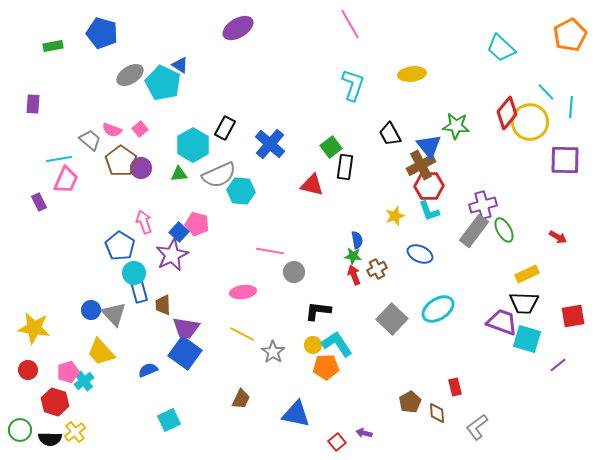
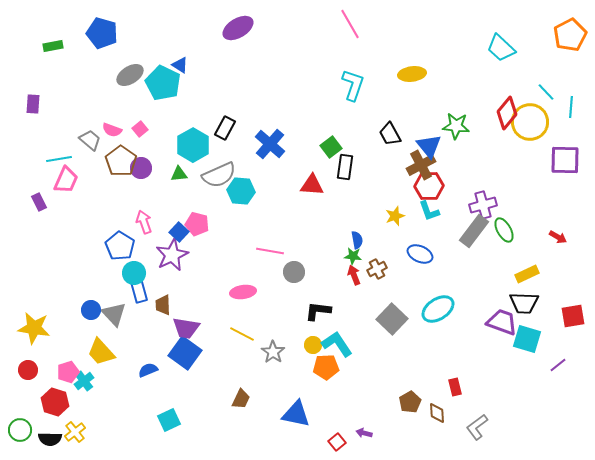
red triangle at (312, 185): rotated 10 degrees counterclockwise
